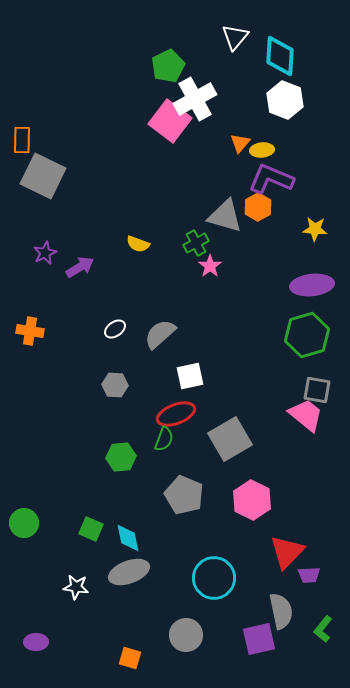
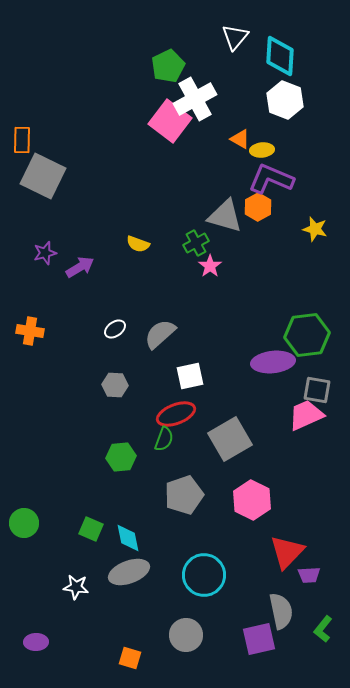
orange triangle at (240, 143): moved 4 px up; rotated 40 degrees counterclockwise
yellow star at (315, 229): rotated 10 degrees clockwise
purple star at (45, 253): rotated 10 degrees clockwise
purple ellipse at (312, 285): moved 39 px left, 77 px down
green hexagon at (307, 335): rotated 9 degrees clockwise
pink trapezoid at (306, 415): rotated 63 degrees counterclockwise
gray pentagon at (184, 495): rotated 30 degrees clockwise
cyan circle at (214, 578): moved 10 px left, 3 px up
